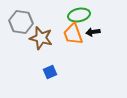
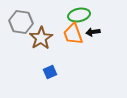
brown star: rotated 25 degrees clockwise
